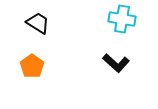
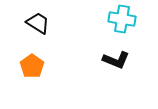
black L-shape: moved 3 px up; rotated 20 degrees counterclockwise
